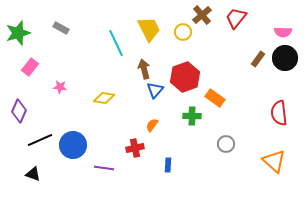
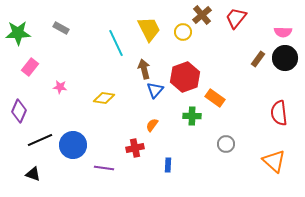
green star: rotated 15 degrees clockwise
